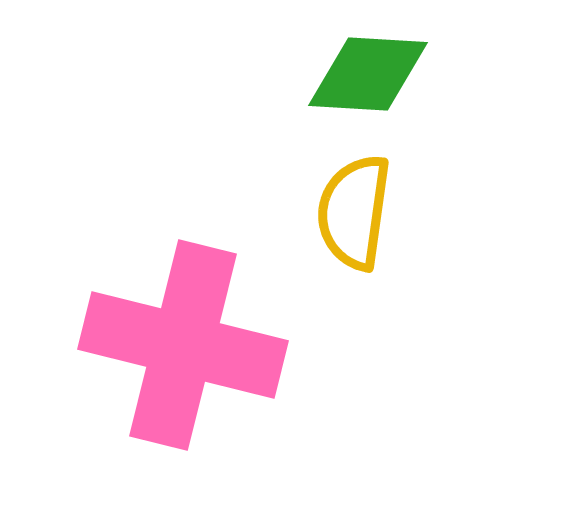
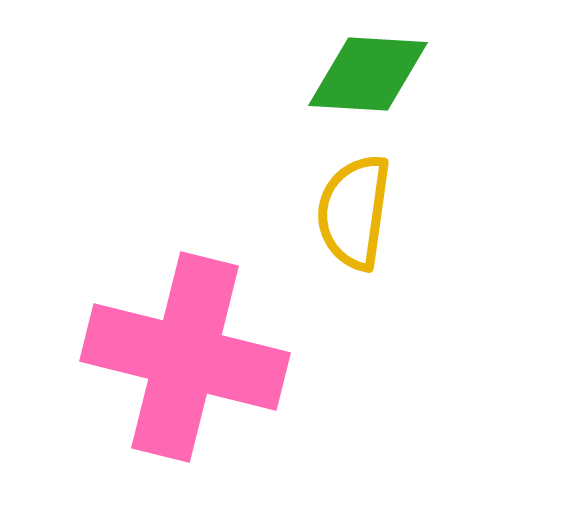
pink cross: moved 2 px right, 12 px down
